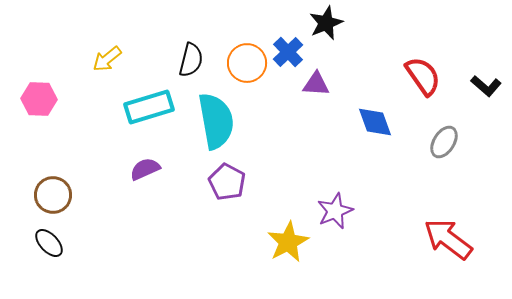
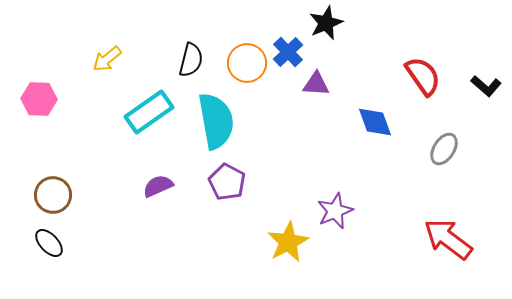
cyan rectangle: moved 5 px down; rotated 18 degrees counterclockwise
gray ellipse: moved 7 px down
purple semicircle: moved 13 px right, 17 px down
